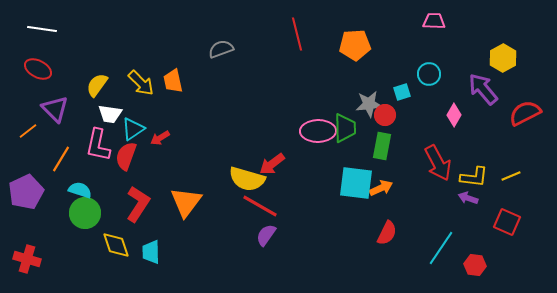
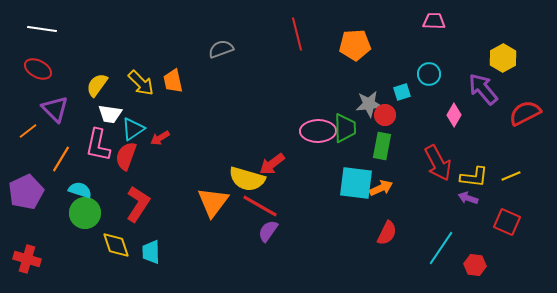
orange triangle at (186, 202): moved 27 px right
purple semicircle at (266, 235): moved 2 px right, 4 px up
